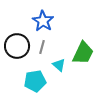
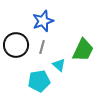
blue star: rotated 20 degrees clockwise
black circle: moved 1 px left, 1 px up
green trapezoid: moved 3 px up
cyan pentagon: moved 4 px right
